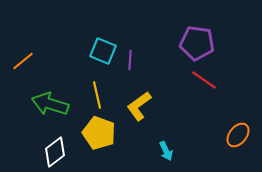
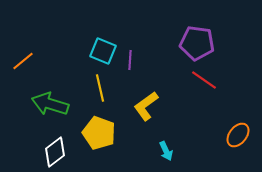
yellow line: moved 3 px right, 7 px up
yellow L-shape: moved 7 px right
